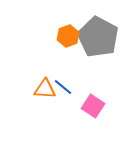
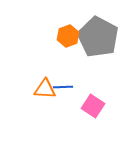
blue line: rotated 42 degrees counterclockwise
